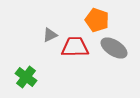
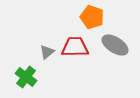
orange pentagon: moved 5 px left, 3 px up
gray triangle: moved 3 px left, 17 px down; rotated 14 degrees counterclockwise
gray ellipse: moved 1 px right, 3 px up
